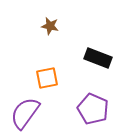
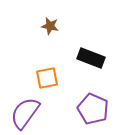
black rectangle: moved 7 px left
